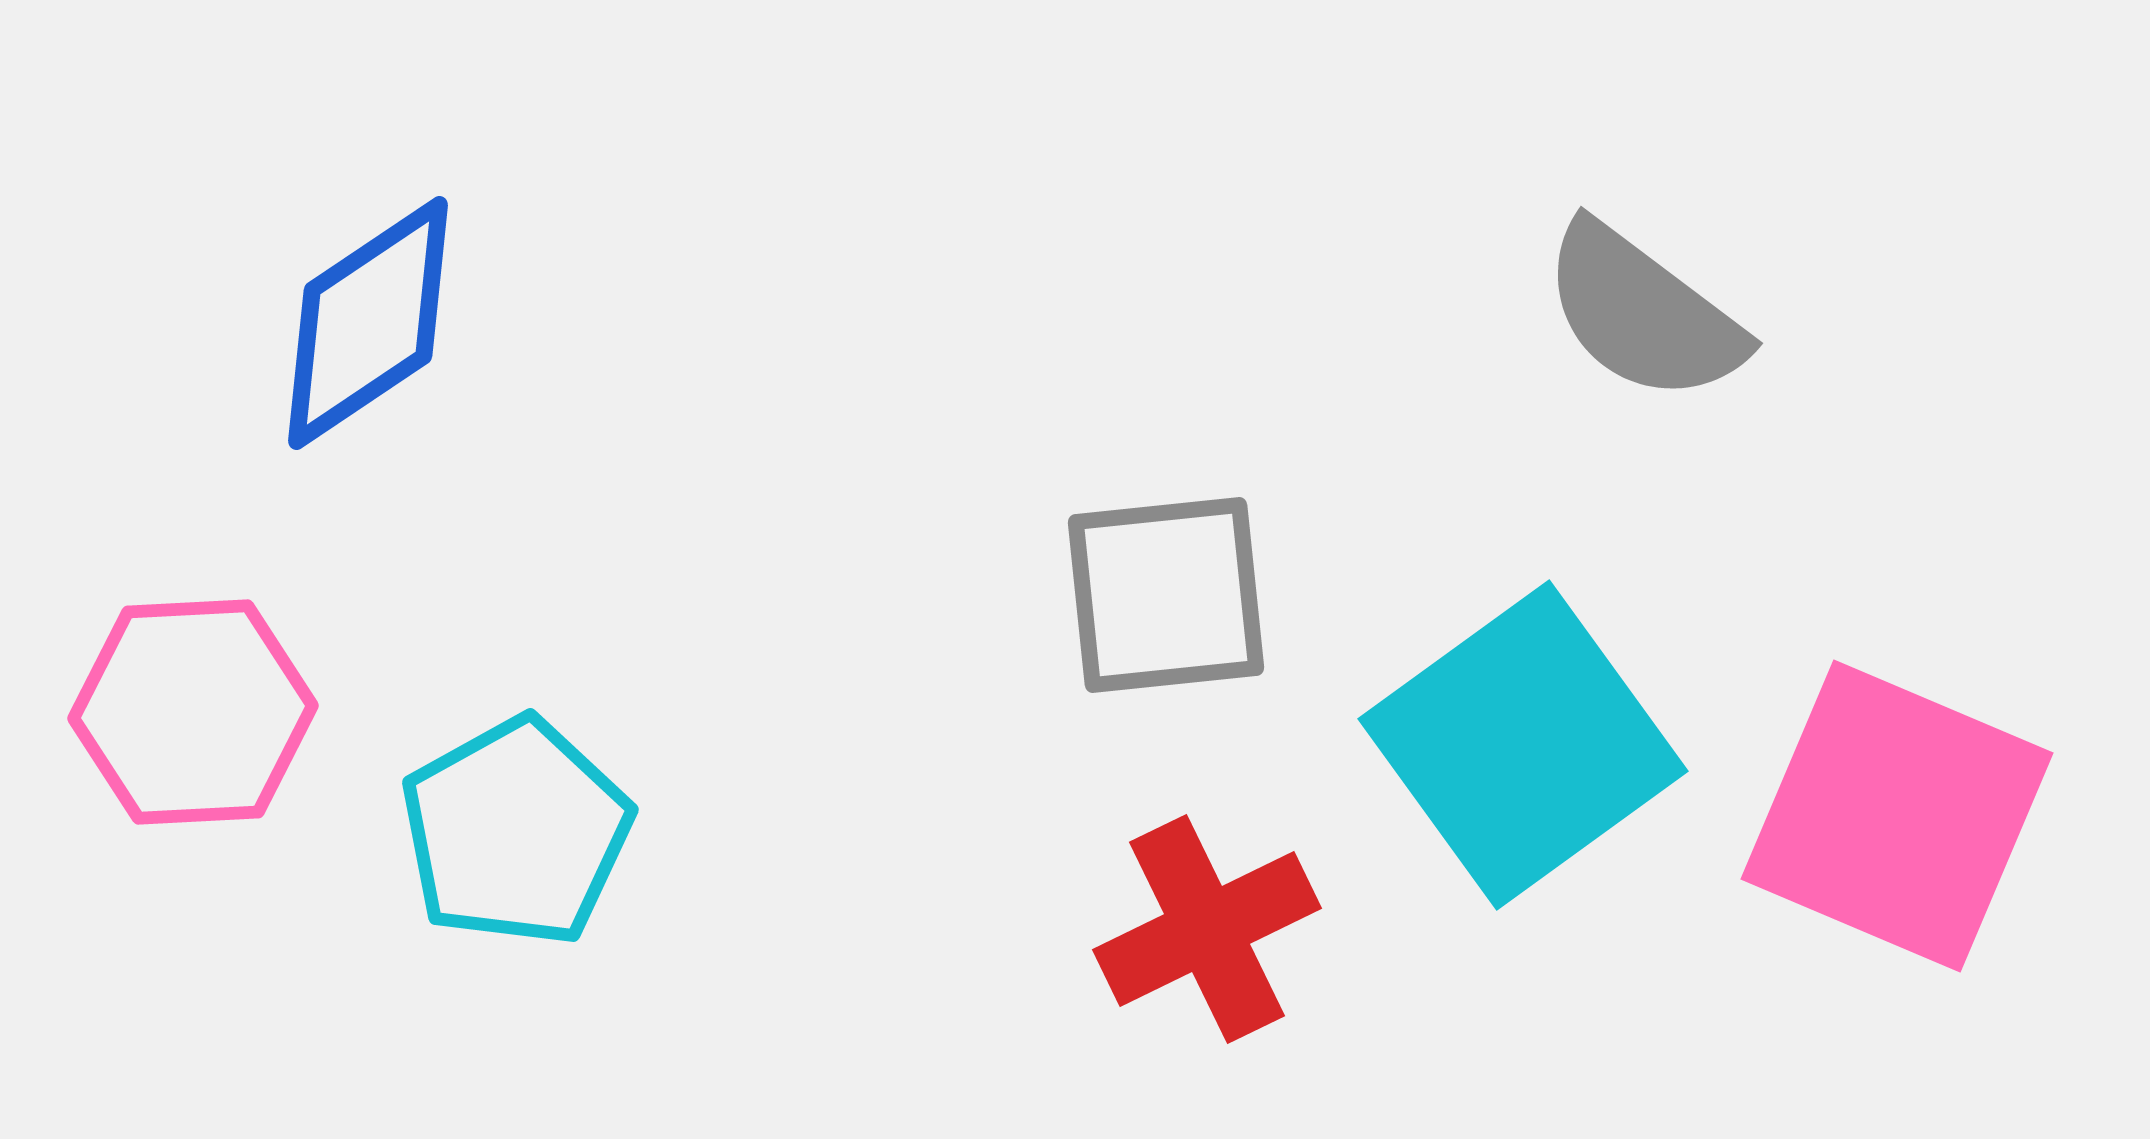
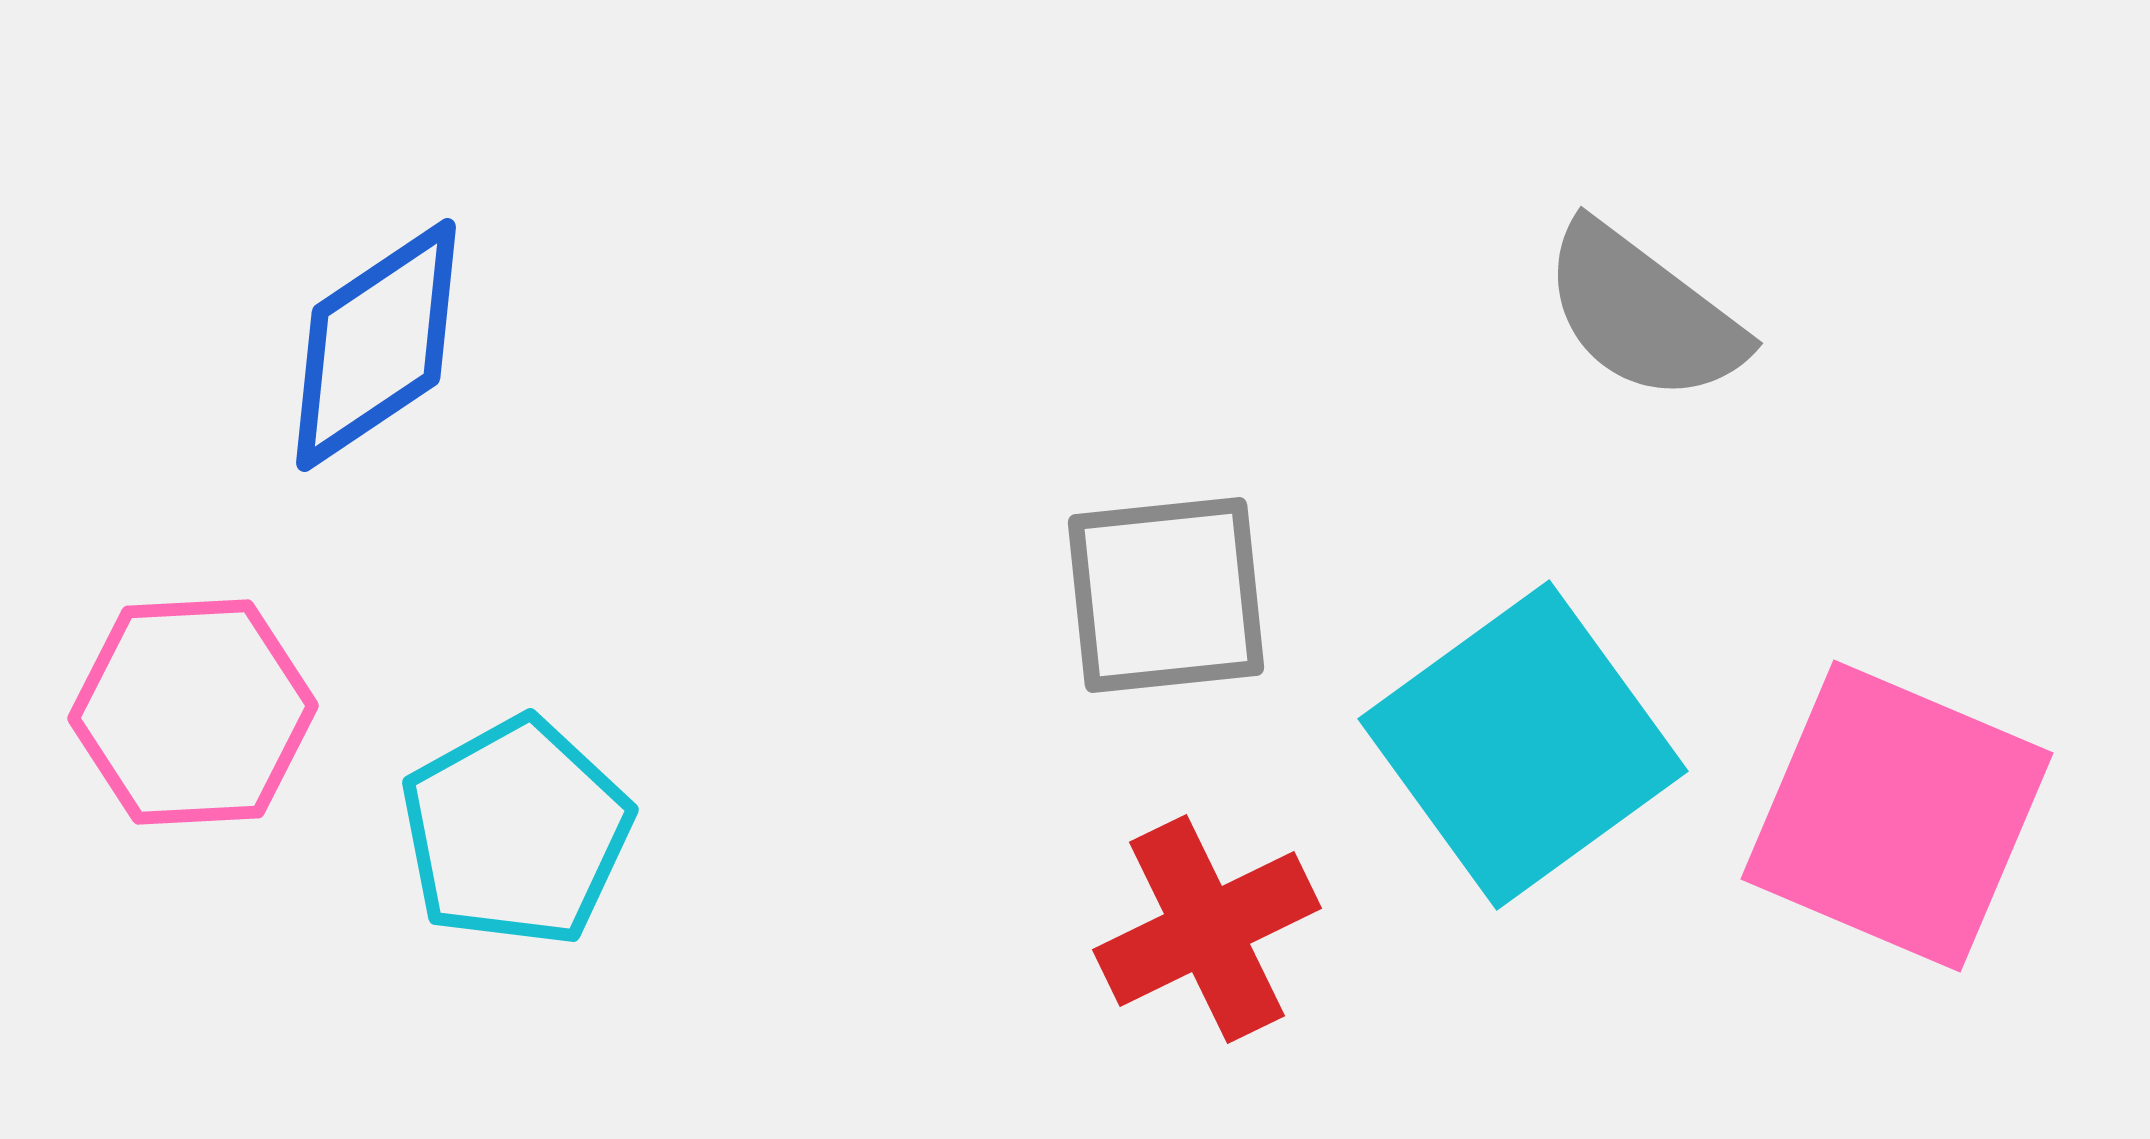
blue diamond: moved 8 px right, 22 px down
